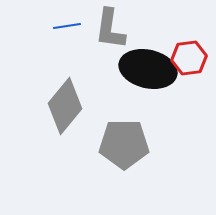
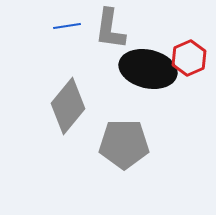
red hexagon: rotated 16 degrees counterclockwise
gray diamond: moved 3 px right
